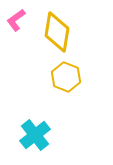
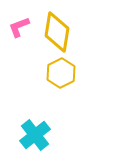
pink L-shape: moved 3 px right, 7 px down; rotated 15 degrees clockwise
yellow hexagon: moved 5 px left, 4 px up; rotated 12 degrees clockwise
